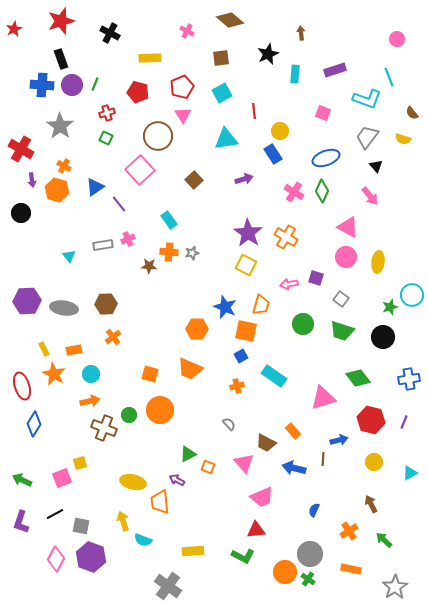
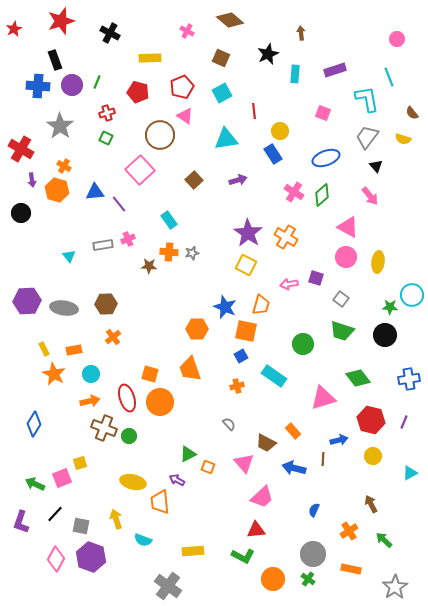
brown square at (221, 58): rotated 30 degrees clockwise
black rectangle at (61, 59): moved 6 px left, 1 px down
green line at (95, 84): moved 2 px right, 2 px up
blue cross at (42, 85): moved 4 px left, 1 px down
cyan L-shape at (367, 99): rotated 120 degrees counterclockwise
pink triangle at (183, 115): moved 2 px right, 1 px down; rotated 24 degrees counterclockwise
brown circle at (158, 136): moved 2 px right, 1 px up
purple arrow at (244, 179): moved 6 px left, 1 px down
blue triangle at (95, 187): moved 5 px down; rotated 30 degrees clockwise
green diamond at (322, 191): moved 4 px down; rotated 25 degrees clockwise
green star at (390, 307): rotated 21 degrees clockwise
green circle at (303, 324): moved 20 px down
black circle at (383, 337): moved 2 px right, 2 px up
orange trapezoid at (190, 369): rotated 48 degrees clockwise
red ellipse at (22, 386): moved 105 px right, 12 px down
orange circle at (160, 410): moved 8 px up
green circle at (129, 415): moved 21 px down
yellow circle at (374, 462): moved 1 px left, 6 px up
green arrow at (22, 480): moved 13 px right, 4 px down
pink trapezoid at (262, 497): rotated 20 degrees counterclockwise
black line at (55, 514): rotated 18 degrees counterclockwise
yellow arrow at (123, 521): moved 7 px left, 2 px up
gray circle at (310, 554): moved 3 px right
orange circle at (285, 572): moved 12 px left, 7 px down
